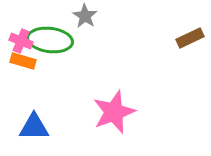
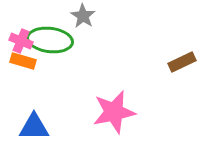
gray star: moved 2 px left
brown rectangle: moved 8 px left, 24 px down
pink star: rotated 9 degrees clockwise
